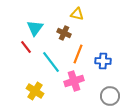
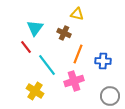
cyan line: moved 4 px left, 3 px down
